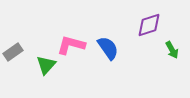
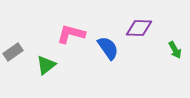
purple diamond: moved 10 px left, 3 px down; rotated 20 degrees clockwise
pink L-shape: moved 11 px up
green arrow: moved 3 px right
green triangle: rotated 10 degrees clockwise
